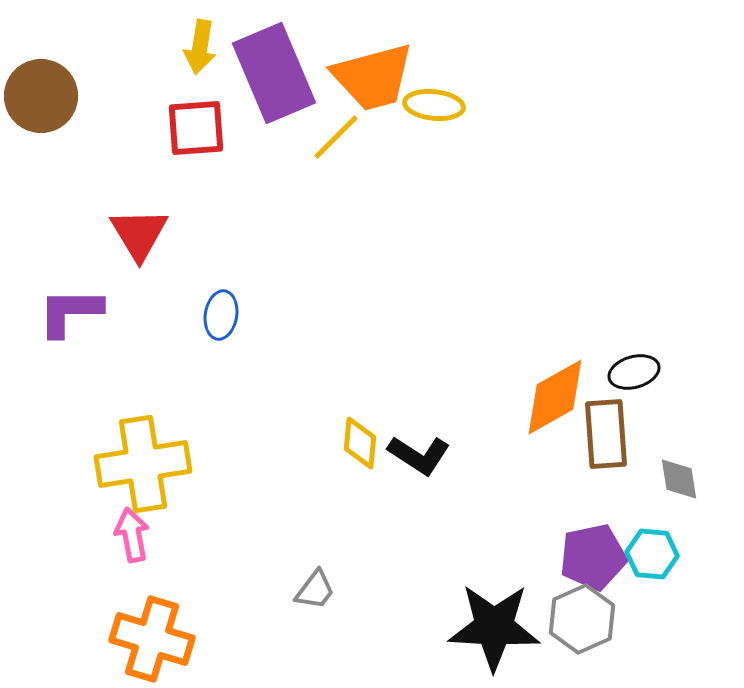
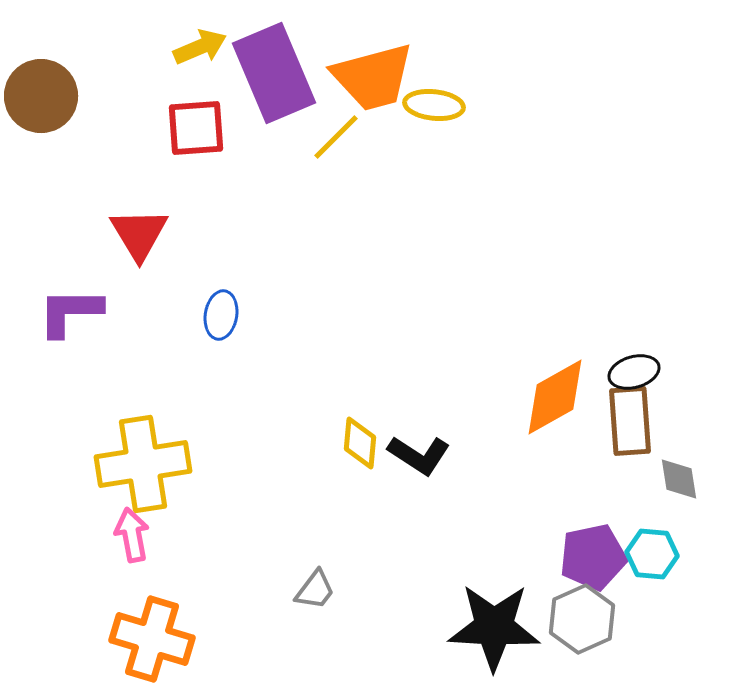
yellow arrow: rotated 122 degrees counterclockwise
brown rectangle: moved 24 px right, 13 px up
